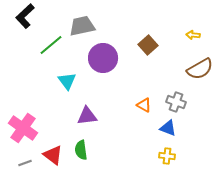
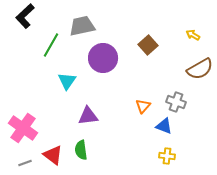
yellow arrow: rotated 24 degrees clockwise
green line: rotated 20 degrees counterclockwise
cyan triangle: rotated 12 degrees clockwise
orange triangle: moved 1 px left, 1 px down; rotated 42 degrees clockwise
purple triangle: moved 1 px right
blue triangle: moved 4 px left, 2 px up
